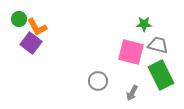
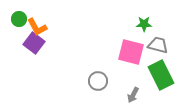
purple square: moved 3 px right
gray arrow: moved 1 px right, 2 px down
